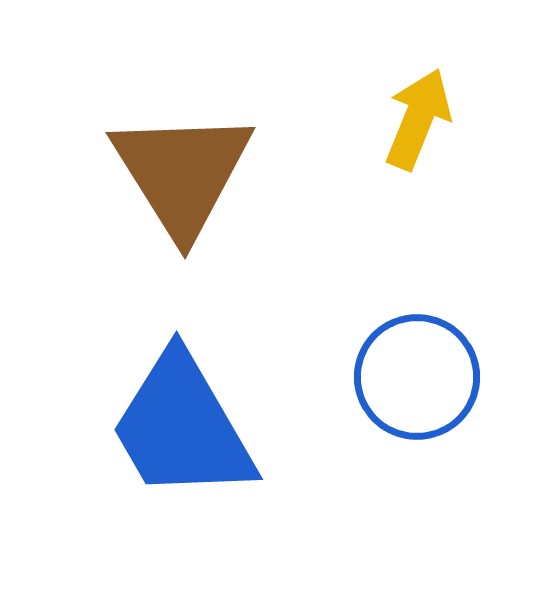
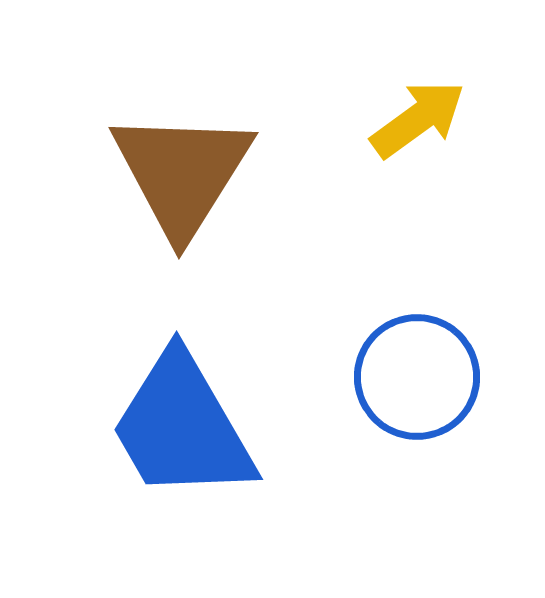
yellow arrow: rotated 32 degrees clockwise
brown triangle: rotated 4 degrees clockwise
